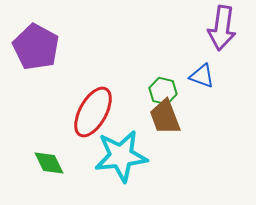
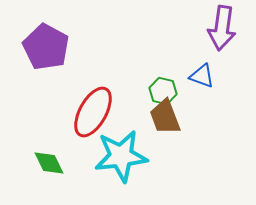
purple pentagon: moved 10 px right
